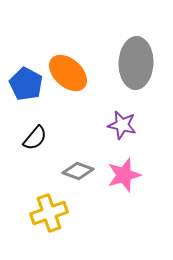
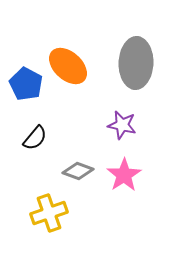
orange ellipse: moved 7 px up
pink star: rotated 16 degrees counterclockwise
